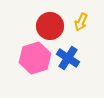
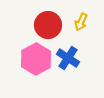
red circle: moved 2 px left, 1 px up
pink hexagon: moved 1 px right, 1 px down; rotated 12 degrees counterclockwise
